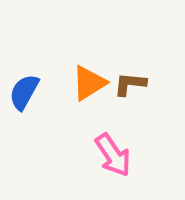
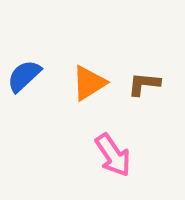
brown L-shape: moved 14 px right
blue semicircle: moved 16 px up; rotated 18 degrees clockwise
